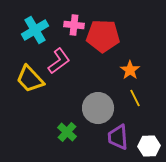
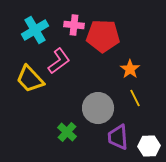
orange star: moved 1 px up
